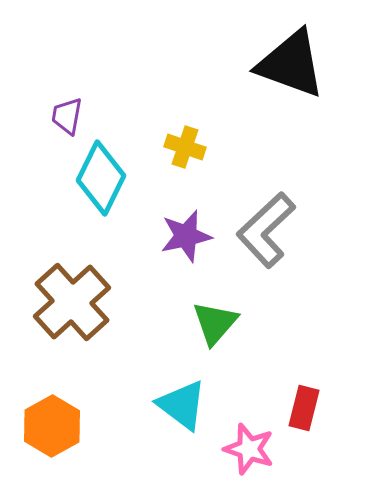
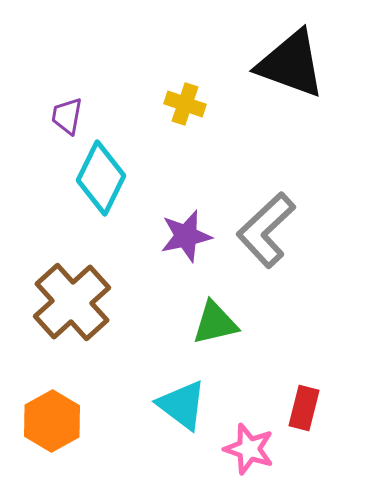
yellow cross: moved 43 px up
green triangle: rotated 36 degrees clockwise
orange hexagon: moved 5 px up
